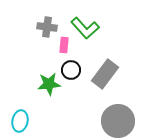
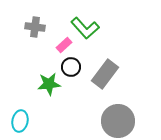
gray cross: moved 12 px left
pink rectangle: rotated 42 degrees clockwise
black circle: moved 3 px up
